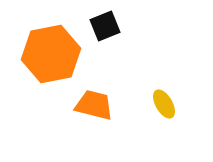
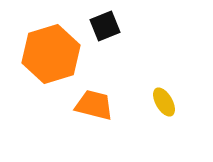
orange hexagon: rotated 6 degrees counterclockwise
yellow ellipse: moved 2 px up
